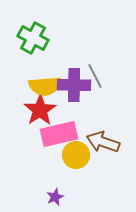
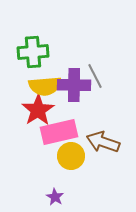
green cross: moved 14 px down; rotated 32 degrees counterclockwise
red star: moved 2 px left
pink rectangle: moved 2 px up
yellow circle: moved 5 px left, 1 px down
purple star: rotated 18 degrees counterclockwise
